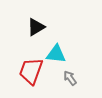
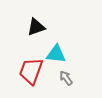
black triangle: rotated 12 degrees clockwise
gray arrow: moved 4 px left
